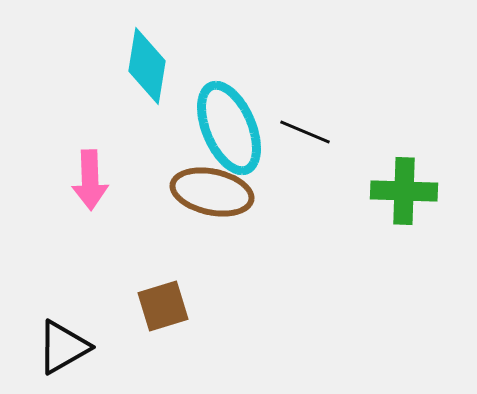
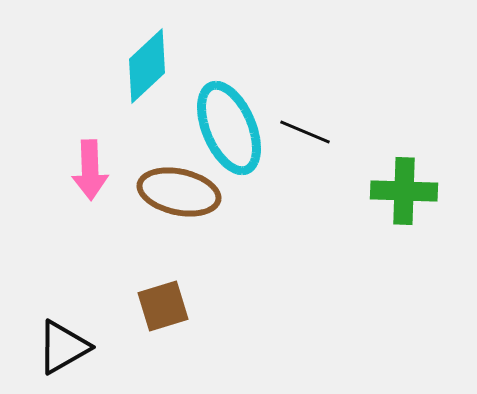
cyan diamond: rotated 38 degrees clockwise
pink arrow: moved 10 px up
brown ellipse: moved 33 px left
